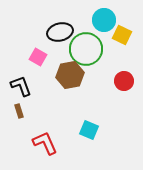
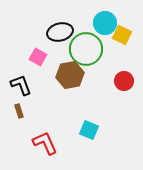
cyan circle: moved 1 px right, 3 px down
black L-shape: moved 1 px up
